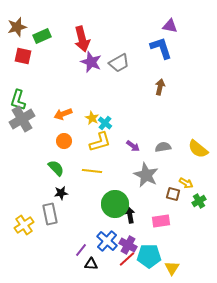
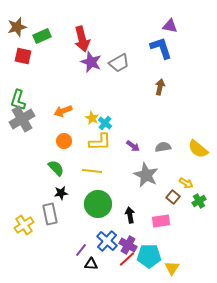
orange arrow: moved 3 px up
yellow L-shape: rotated 15 degrees clockwise
brown square: moved 3 px down; rotated 24 degrees clockwise
green circle: moved 17 px left
